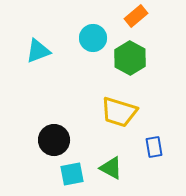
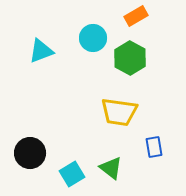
orange rectangle: rotated 10 degrees clockwise
cyan triangle: moved 3 px right
yellow trapezoid: rotated 9 degrees counterclockwise
black circle: moved 24 px left, 13 px down
green triangle: rotated 10 degrees clockwise
cyan square: rotated 20 degrees counterclockwise
